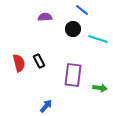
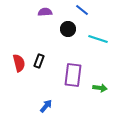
purple semicircle: moved 5 px up
black circle: moved 5 px left
black rectangle: rotated 48 degrees clockwise
